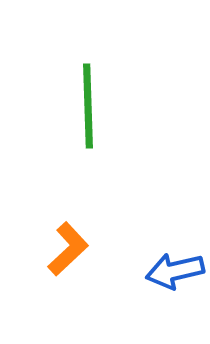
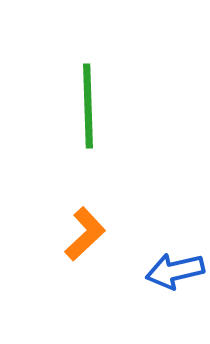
orange L-shape: moved 17 px right, 15 px up
